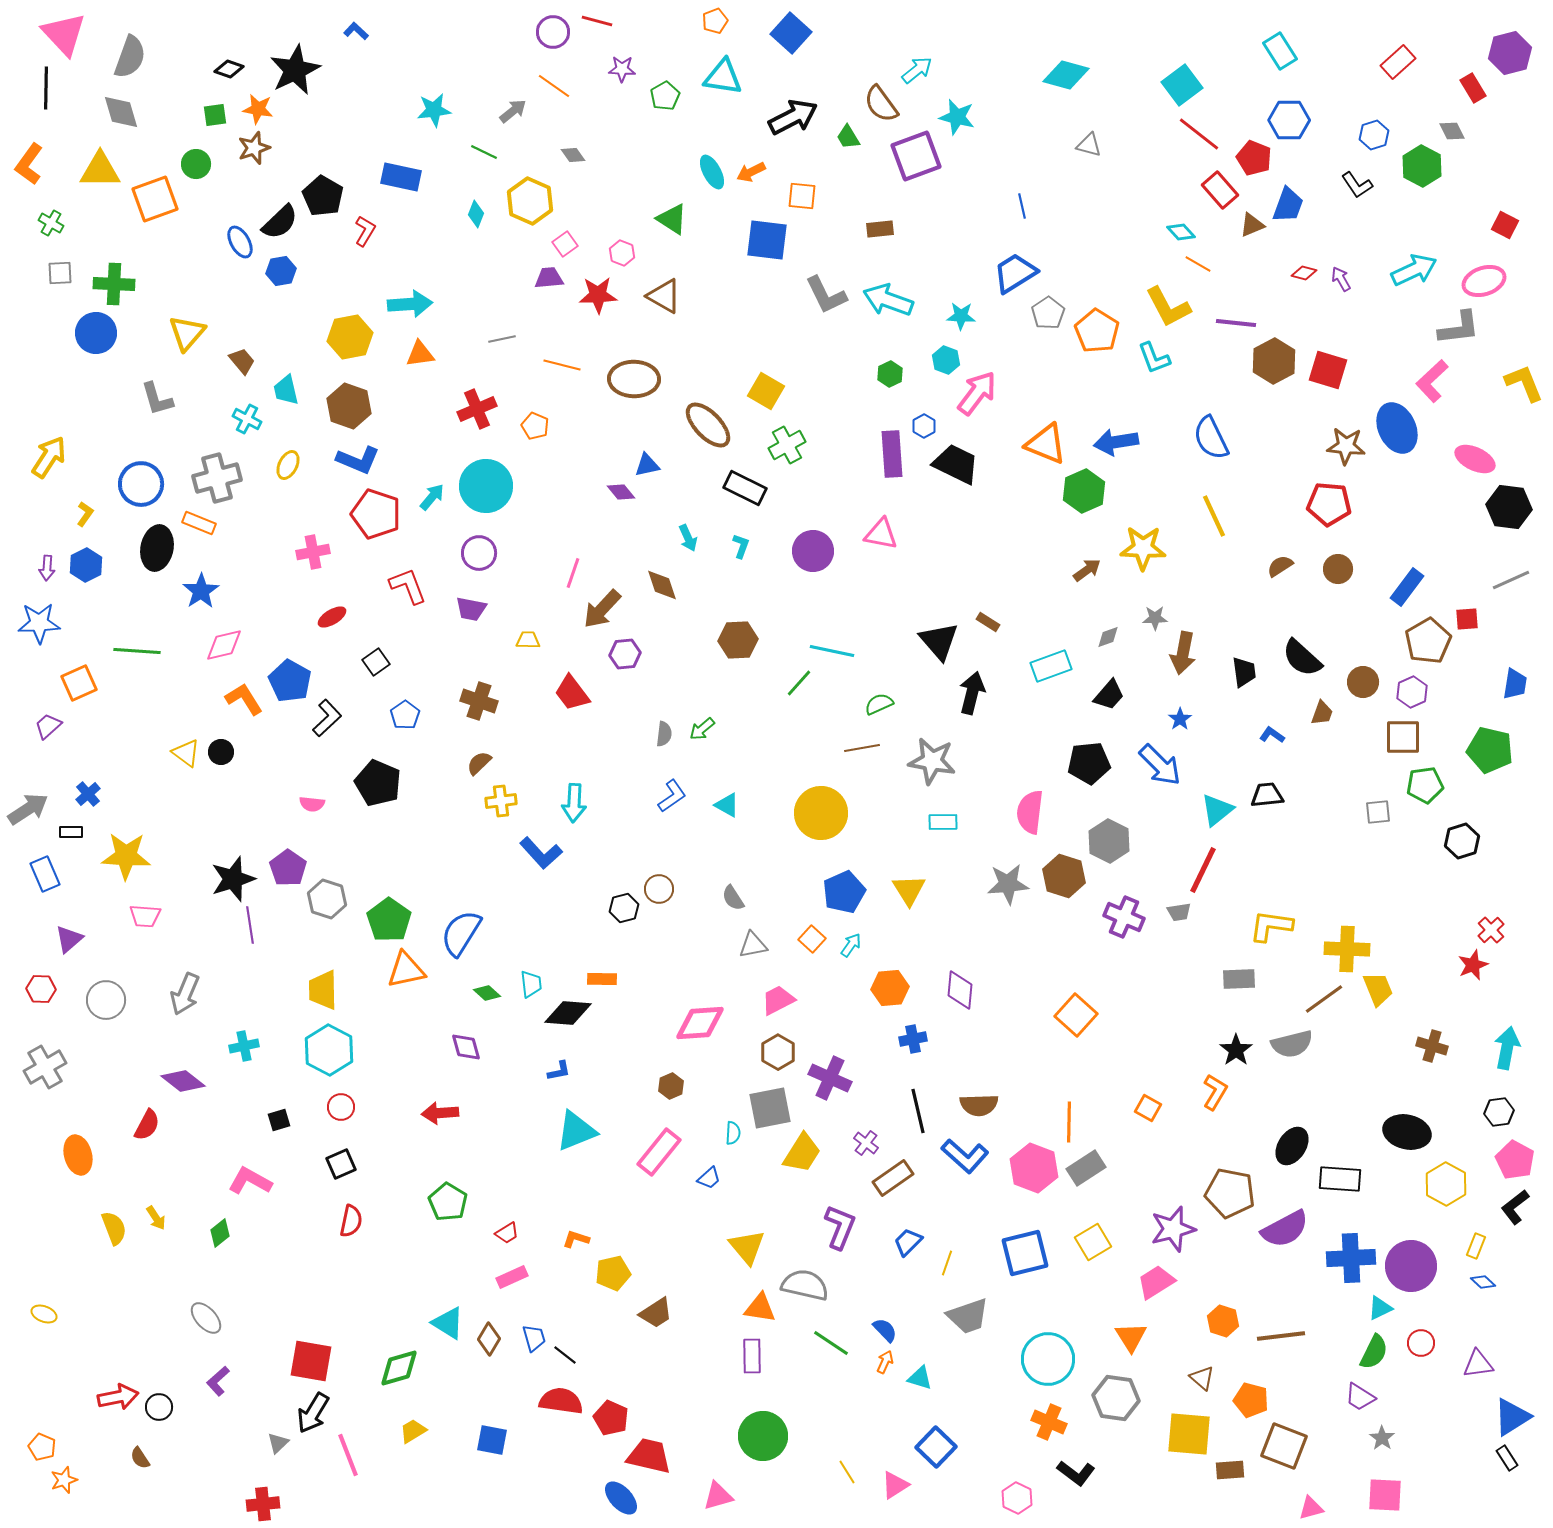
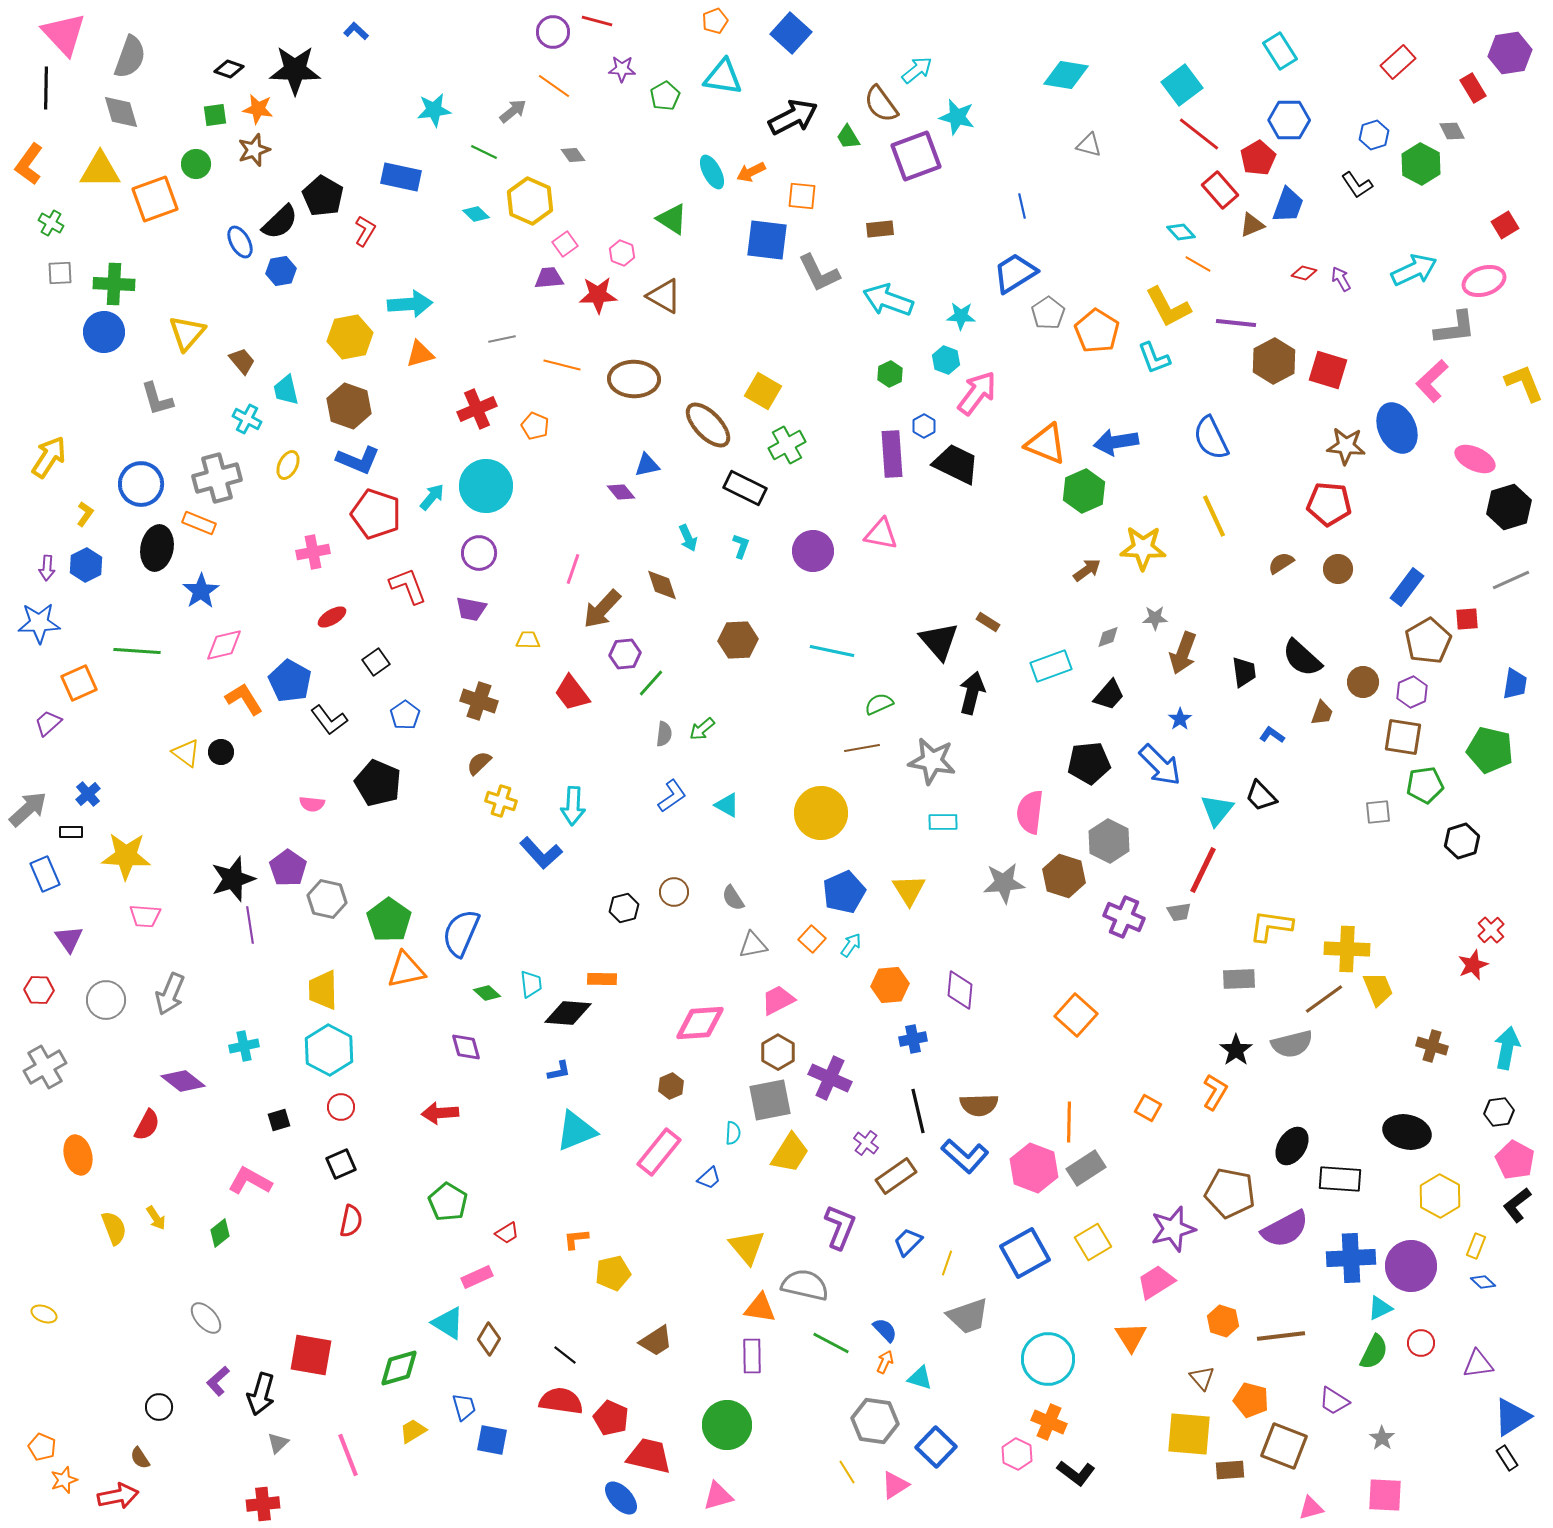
purple hexagon at (1510, 53): rotated 6 degrees clockwise
black star at (295, 70): rotated 27 degrees clockwise
cyan diamond at (1066, 75): rotated 6 degrees counterclockwise
brown star at (254, 148): moved 2 px down
red pentagon at (1254, 158): moved 4 px right; rotated 20 degrees clockwise
green hexagon at (1422, 166): moved 1 px left, 2 px up
cyan diamond at (476, 214): rotated 68 degrees counterclockwise
red square at (1505, 225): rotated 32 degrees clockwise
gray L-shape at (826, 295): moved 7 px left, 22 px up
gray L-shape at (1459, 328): moved 4 px left
blue circle at (96, 333): moved 8 px right, 1 px up
orange triangle at (420, 354): rotated 8 degrees counterclockwise
yellow square at (766, 391): moved 3 px left
black hexagon at (1509, 507): rotated 24 degrees counterclockwise
brown semicircle at (1280, 566): moved 1 px right, 3 px up
pink line at (573, 573): moved 4 px up
brown arrow at (1183, 653): rotated 9 degrees clockwise
green line at (799, 683): moved 148 px left
black L-shape at (327, 718): moved 2 px right, 2 px down; rotated 96 degrees clockwise
purple trapezoid at (48, 726): moved 3 px up
brown square at (1403, 737): rotated 9 degrees clockwise
black trapezoid at (1267, 795): moved 6 px left, 1 px down; rotated 128 degrees counterclockwise
yellow cross at (501, 801): rotated 24 degrees clockwise
cyan arrow at (574, 803): moved 1 px left, 3 px down
gray arrow at (28, 809): rotated 9 degrees counterclockwise
cyan triangle at (1217, 810): rotated 12 degrees counterclockwise
gray star at (1008, 884): moved 4 px left, 1 px up
brown circle at (659, 889): moved 15 px right, 3 px down
gray hexagon at (327, 899): rotated 6 degrees counterclockwise
blue semicircle at (461, 933): rotated 9 degrees counterclockwise
purple triangle at (69, 939): rotated 24 degrees counterclockwise
orange hexagon at (890, 988): moved 3 px up
red hexagon at (41, 989): moved 2 px left, 1 px down
gray arrow at (185, 994): moved 15 px left
gray square at (770, 1108): moved 8 px up
yellow trapezoid at (802, 1153): moved 12 px left
brown rectangle at (893, 1178): moved 3 px right, 2 px up
yellow hexagon at (1446, 1184): moved 6 px left, 12 px down
black L-shape at (1515, 1207): moved 2 px right, 2 px up
orange L-shape at (576, 1239): rotated 24 degrees counterclockwise
blue square at (1025, 1253): rotated 15 degrees counterclockwise
pink rectangle at (512, 1277): moved 35 px left
brown trapezoid at (656, 1313): moved 28 px down
blue trapezoid at (534, 1338): moved 70 px left, 69 px down
green line at (831, 1343): rotated 6 degrees counterclockwise
red square at (311, 1361): moved 6 px up
brown triangle at (1202, 1378): rotated 8 degrees clockwise
red arrow at (118, 1397): moved 99 px down
purple trapezoid at (1360, 1397): moved 26 px left, 4 px down
gray hexagon at (1116, 1398): moved 241 px left, 23 px down
black arrow at (313, 1413): moved 52 px left, 19 px up; rotated 15 degrees counterclockwise
green circle at (763, 1436): moved 36 px left, 11 px up
pink hexagon at (1017, 1498): moved 44 px up
